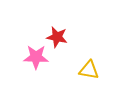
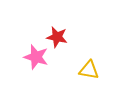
pink star: rotated 15 degrees clockwise
